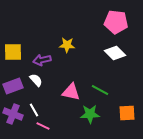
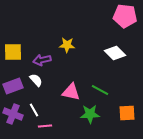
pink pentagon: moved 9 px right, 6 px up
pink line: moved 2 px right; rotated 32 degrees counterclockwise
